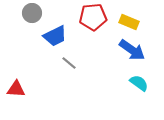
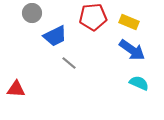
cyan semicircle: rotated 12 degrees counterclockwise
